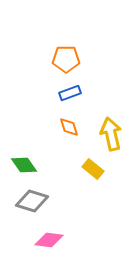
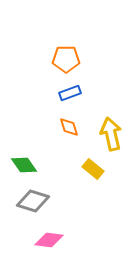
gray diamond: moved 1 px right
